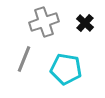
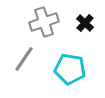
gray line: rotated 12 degrees clockwise
cyan pentagon: moved 4 px right
